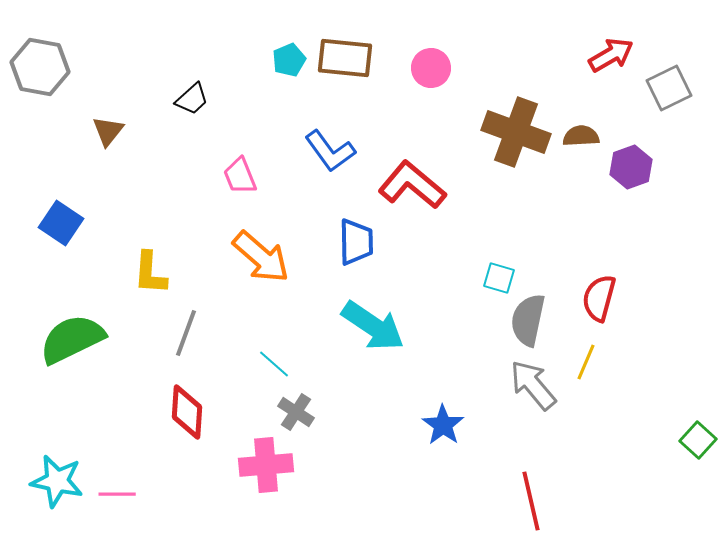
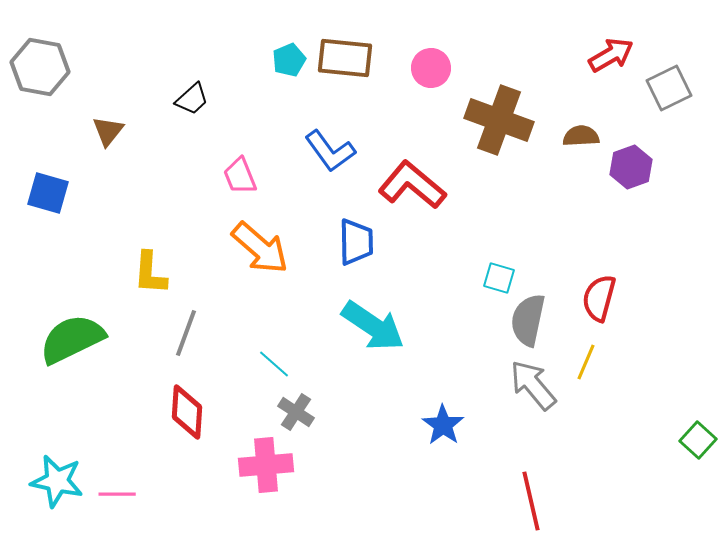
brown cross: moved 17 px left, 12 px up
blue square: moved 13 px left, 30 px up; rotated 18 degrees counterclockwise
orange arrow: moved 1 px left, 9 px up
